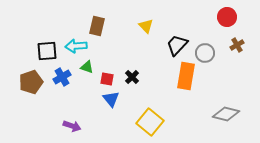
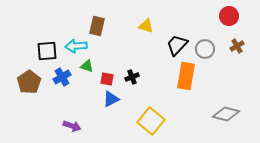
red circle: moved 2 px right, 1 px up
yellow triangle: rotated 28 degrees counterclockwise
brown cross: moved 1 px down
gray circle: moved 4 px up
green triangle: moved 1 px up
black cross: rotated 24 degrees clockwise
brown pentagon: moved 2 px left; rotated 15 degrees counterclockwise
blue triangle: rotated 42 degrees clockwise
yellow square: moved 1 px right, 1 px up
